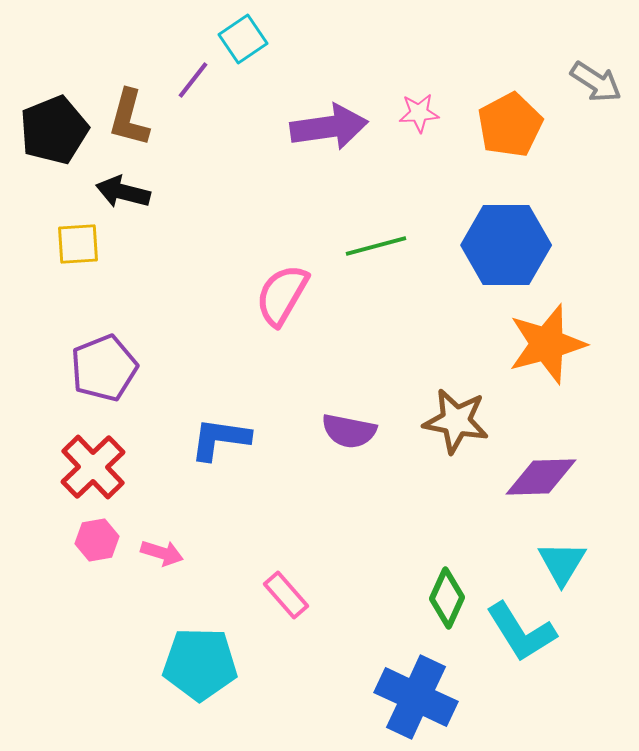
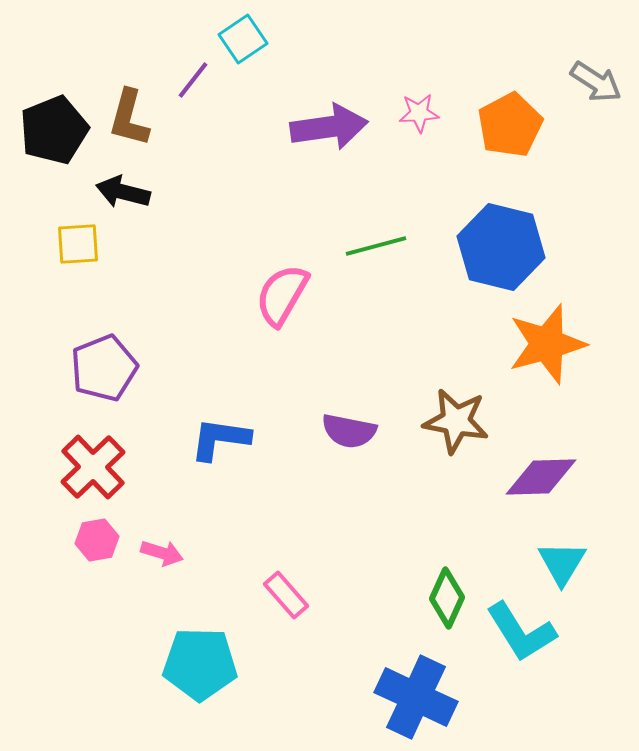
blue hexagon: moved 5 px left, 2 px down; rotated 14 degrees clockwise
